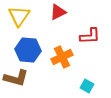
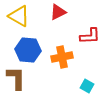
yellow triangle: rotated 35 degrees counterclockwise
orange cross: rotated 15 degrees clockwise
brown L-shape: rotated 105 degrees counterclockwise
